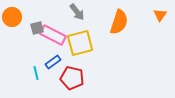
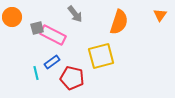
gray arrow: moved 2 px left, 2 px down
yellow square: moved 21 px right, 13 px down
blue rectangle: moved 1 px left
